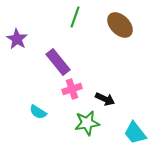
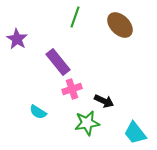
black arrow: moved 1 px left, 2 px down
